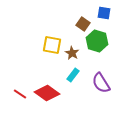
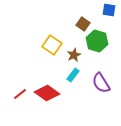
blue square: moved 5 px right, 3 px up
yellow square: rotated 24 degrees clockwise
brown star: moved 2 px right, 2 px down; rotated 16 degrees clockwise
red line: rotated 72 degrees counterclockwise
